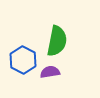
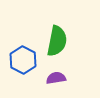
purple semicircle: moved 6 px right, 6 px down
